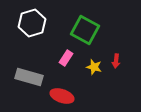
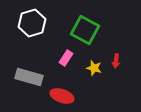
yellow star: moved 1 px down
